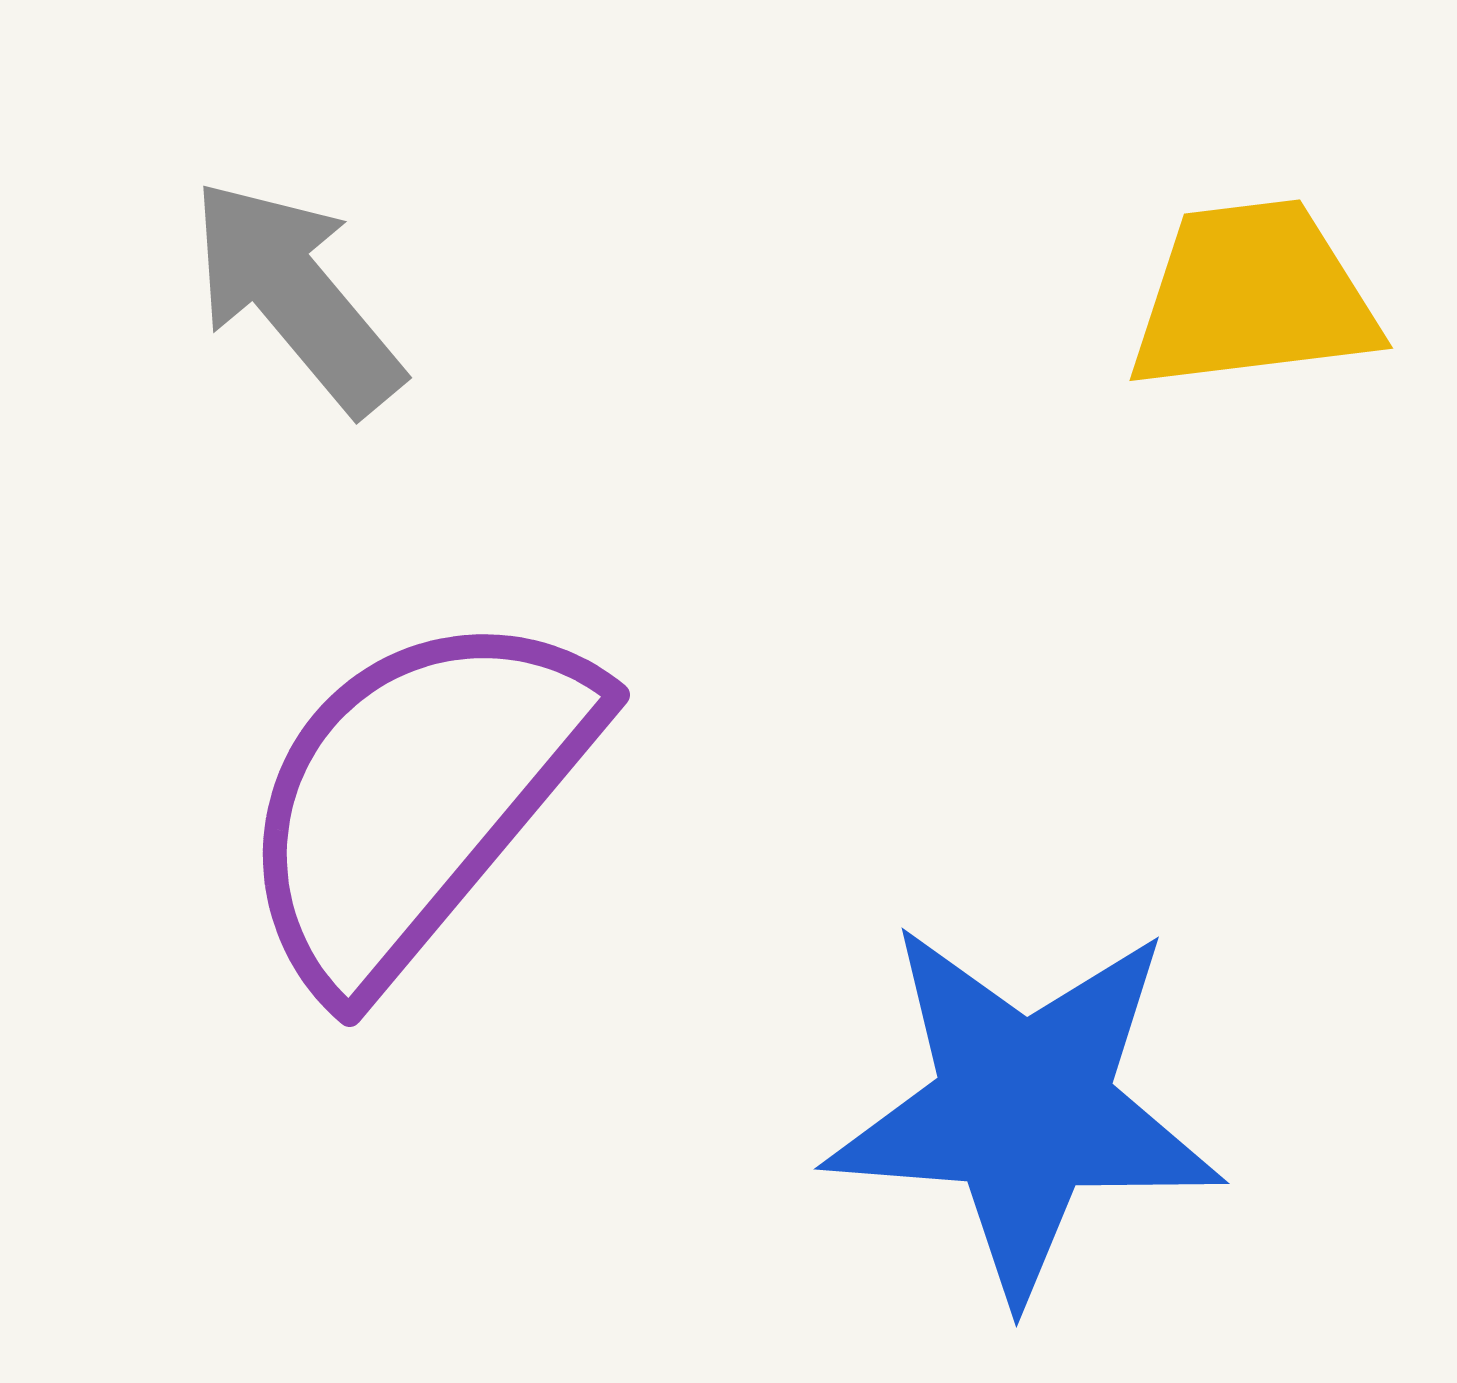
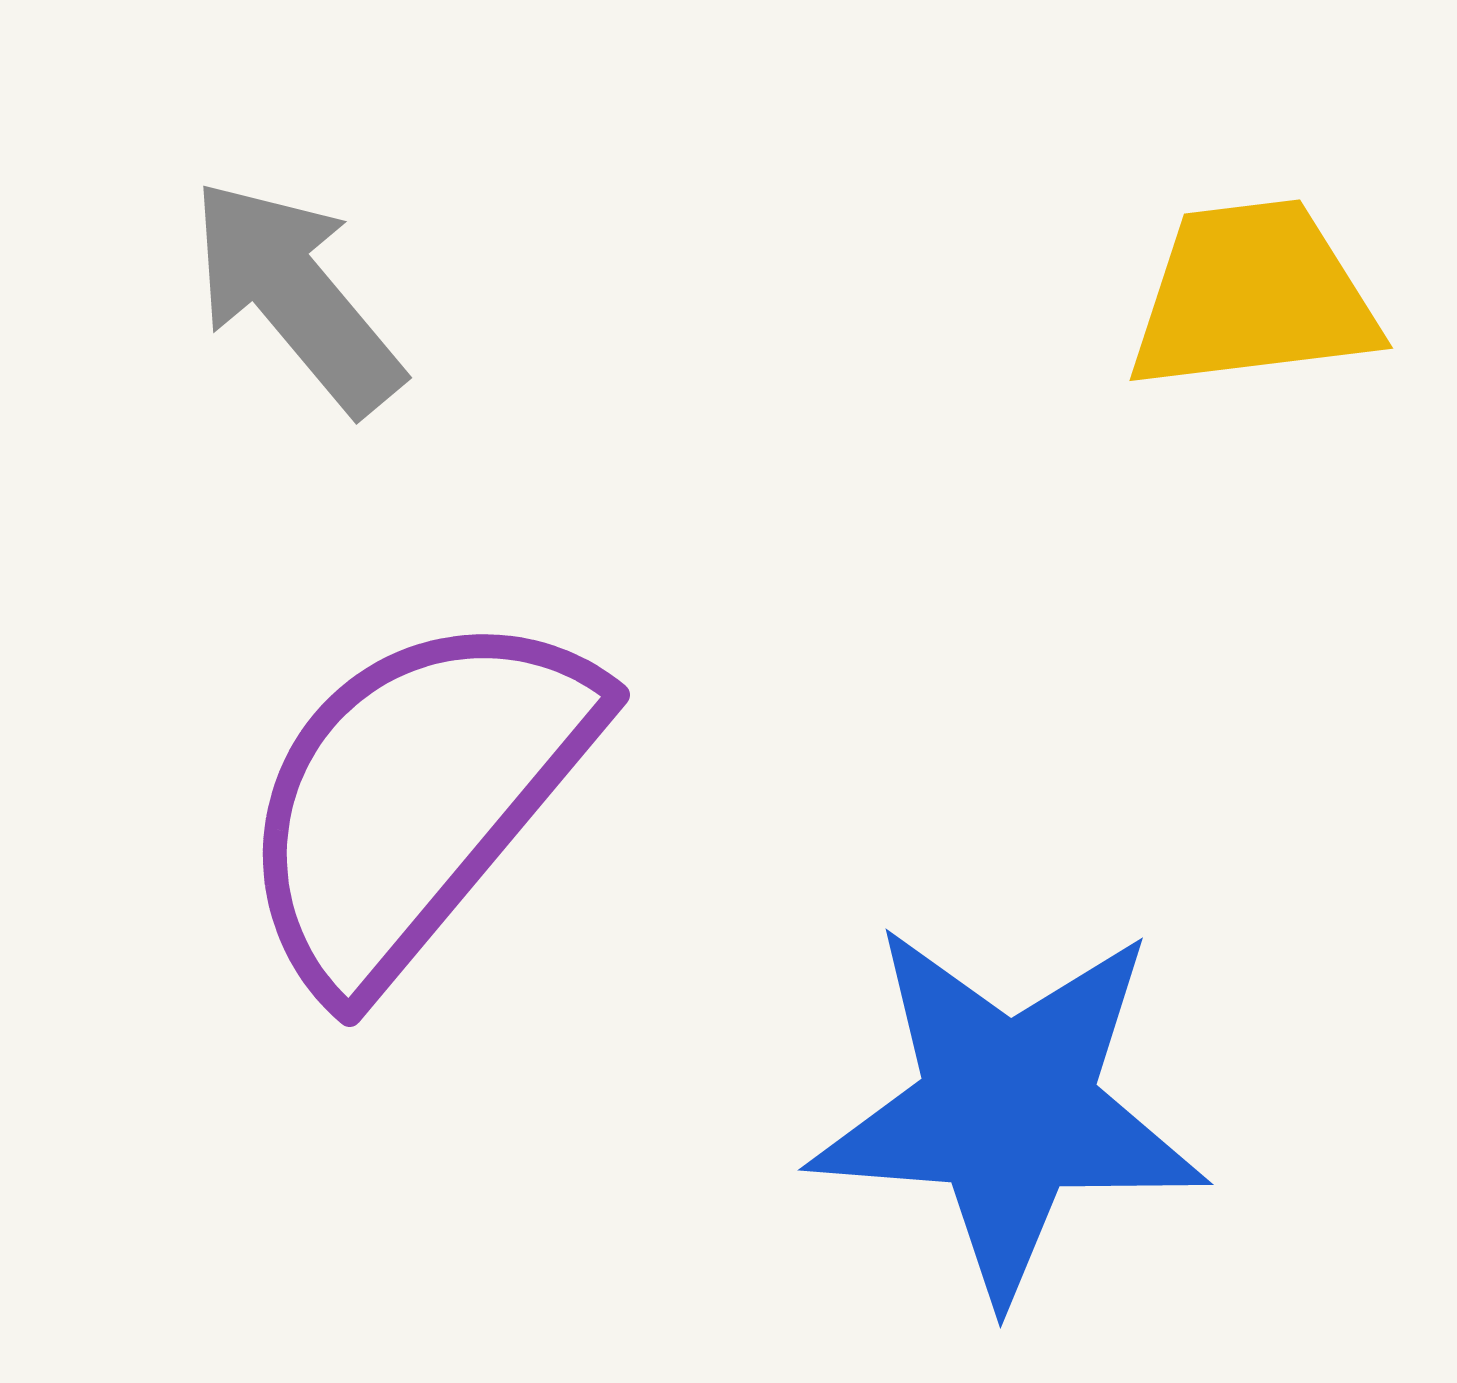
blue star: moved 16 px left, 1 px down
